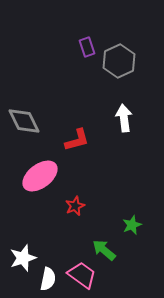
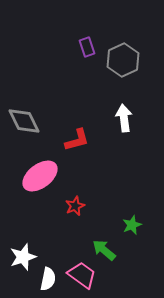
gray hexagon: moved 4 px right, 1 px up
white star: moved 1 px up
